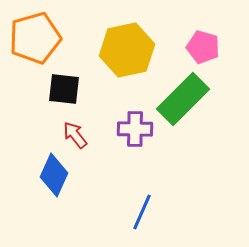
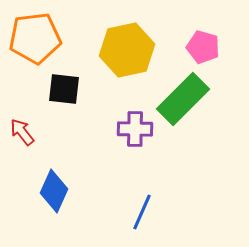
orange pentagon: rotated 9 degrees clockwise
red arrow: moved 53 px left, 3 px up
blue diamond: moved 16 px down
